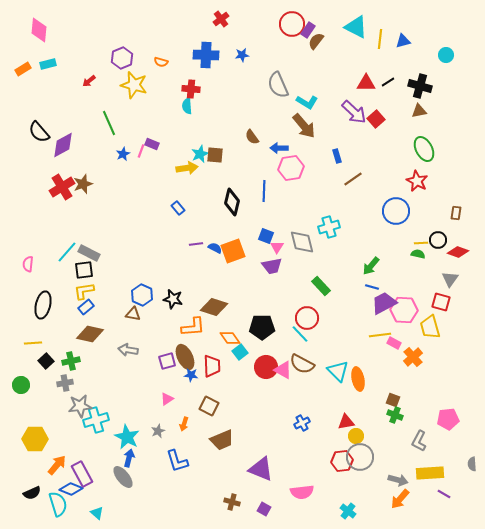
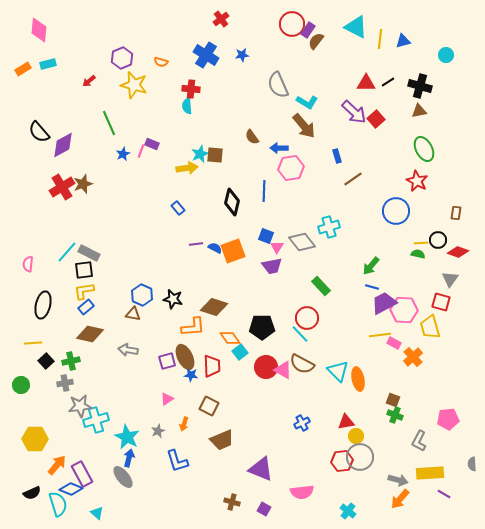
blue cross at (206, 55): rotated 30 degrees clockwise
gray diamond at (302, 242): rotated 24 degrees counterclockwise
